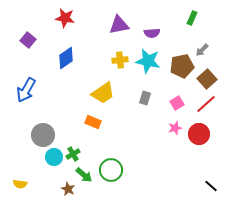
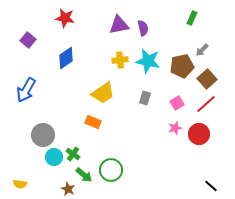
purple semicircle: moved 9 px left, 5 px up; rotated 98 degrees counterclockwise
green cross: rotated 24 degrees counterclockwise
